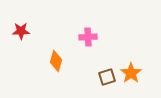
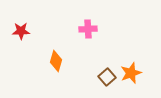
pink cross: moved 8 px up
orange star: rotated 15 degrees clockwise
brown square: rotated 24 degrees counterclockwise
